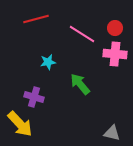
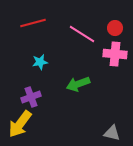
red line: moved 3 px left, 4 px down
cyan star: moved 8 px left
green arrow: moved 2 px left; rotated 70 degrees counterclockwise
purple cross: moved 3 px left; rotated 36 degrees counterclockwise
yellow arrow: rotated 80 degrees clockwise
